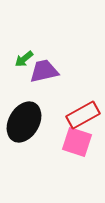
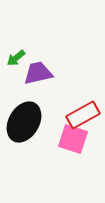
green arrow: moved 8 px left, 1 px up
purple trapezoid: moved 6 px left, 2 px down
pink square: moved 4 px left, 3 px up
